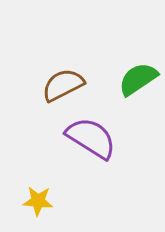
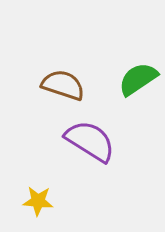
brown semicircle: rotated 45 degrees clockwise
purple semicircle: moved 1 px left, 3 px down
